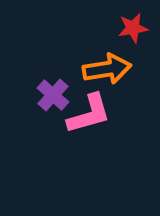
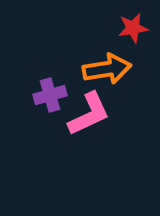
purple cross: moved 3 px left; rotated 32 degrees clockwise
pink L-shape: rotated 9 degrees counterclockwise
